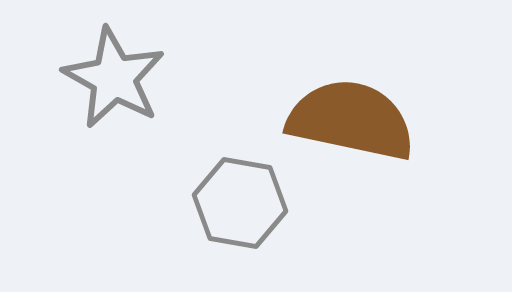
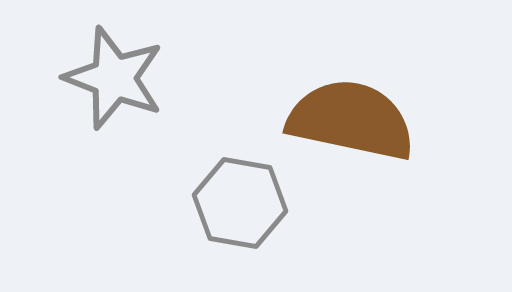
gray star: rotated 8 degrees counterclockwise
